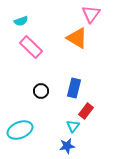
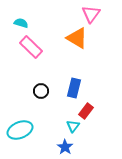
cyan semicircle: moved 2 px down; rotated 144 degrees counterclockwise
blue star: moved 2 px left, 1 px down; rotated 28 degrees counterclockwise
